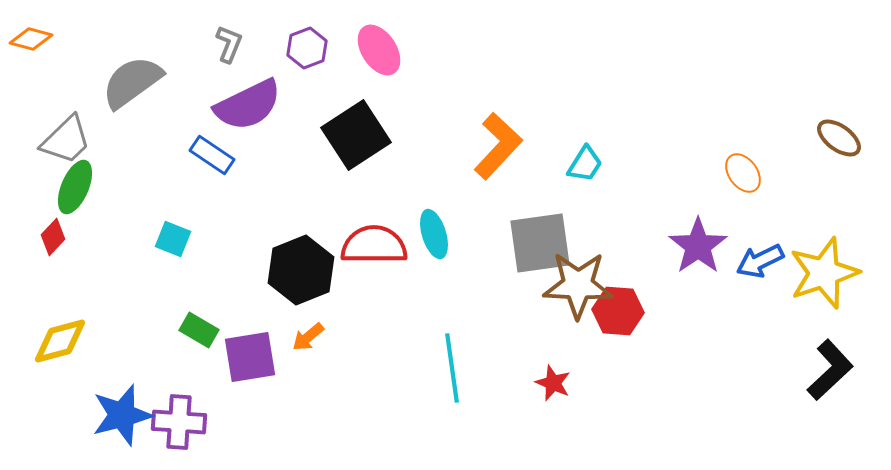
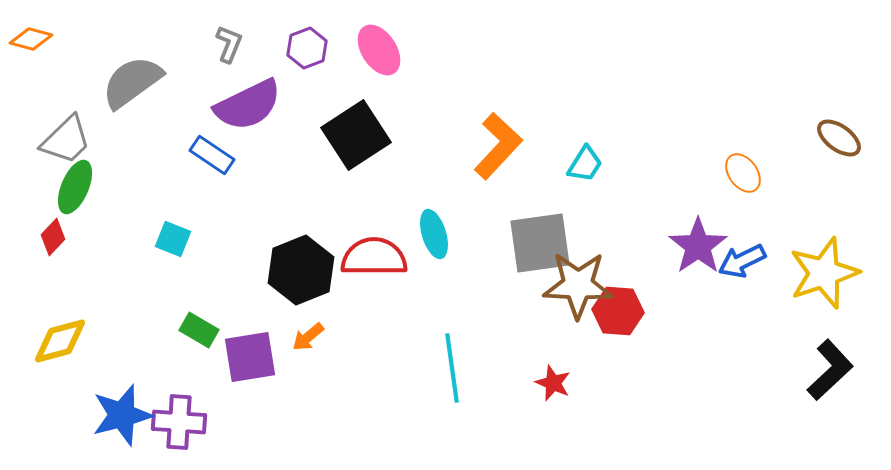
red semicircle: moved 12 px down
blue arrow: moved 18 px left
